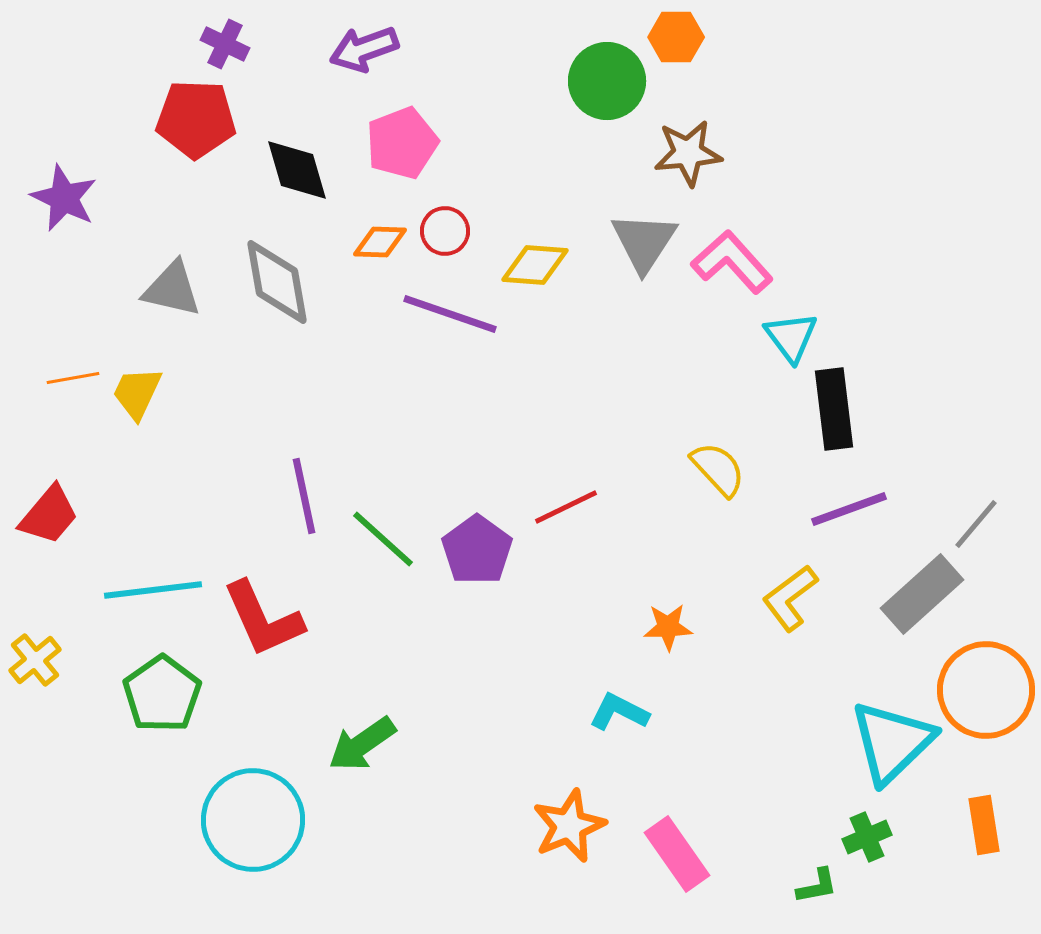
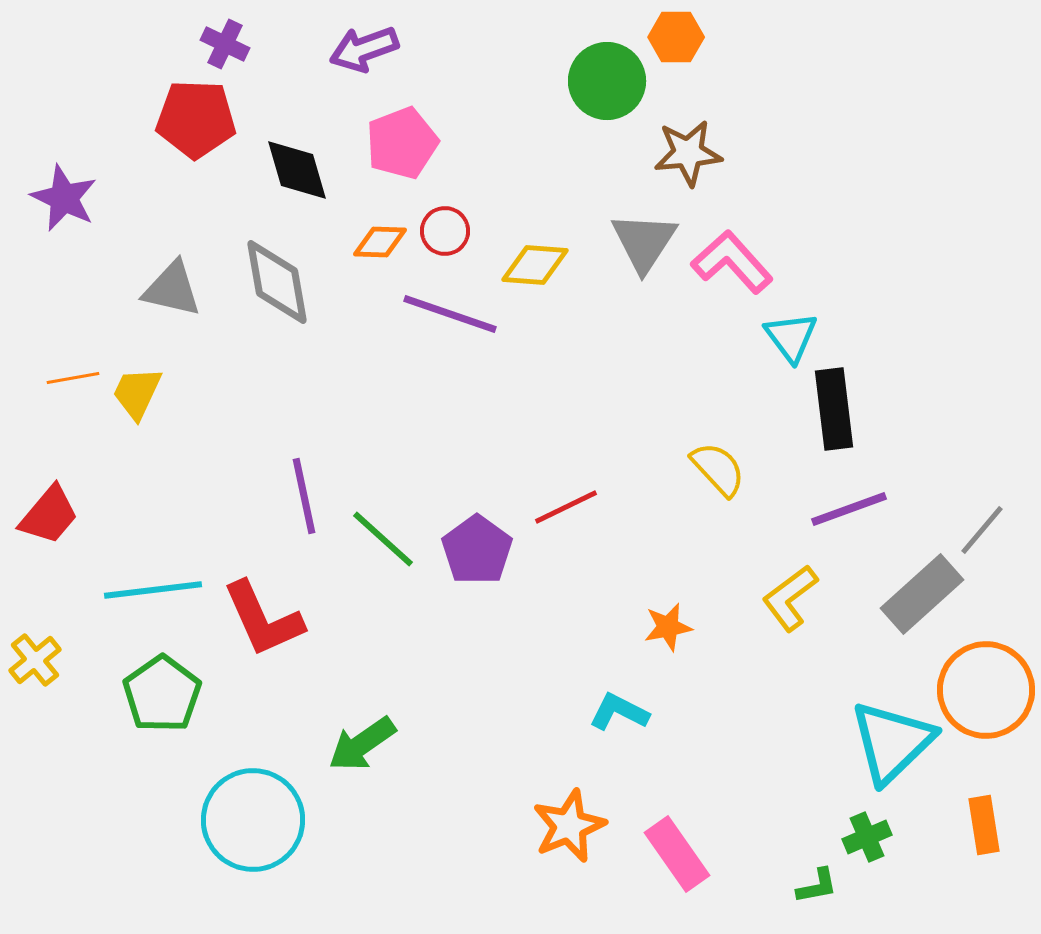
gray line at (976, 524): moved 6 px right, 6 px down
orange star at (668, 627): rotated 9 degrees counterclockwise
